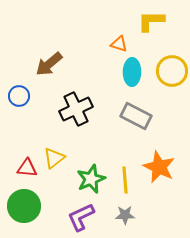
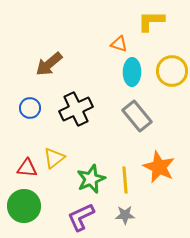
blue circle: moved 11 px right, 12 px down
gray rectangle: moved 1 px right; rotated 24 degrees clockwise
